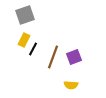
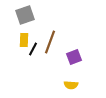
yellow rectangle: rotated 24 degrees counterclockwise
brown line: moved 3 px left, 15 px up
